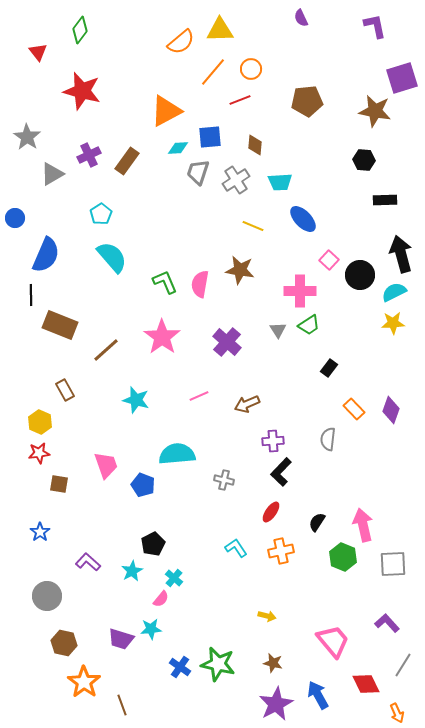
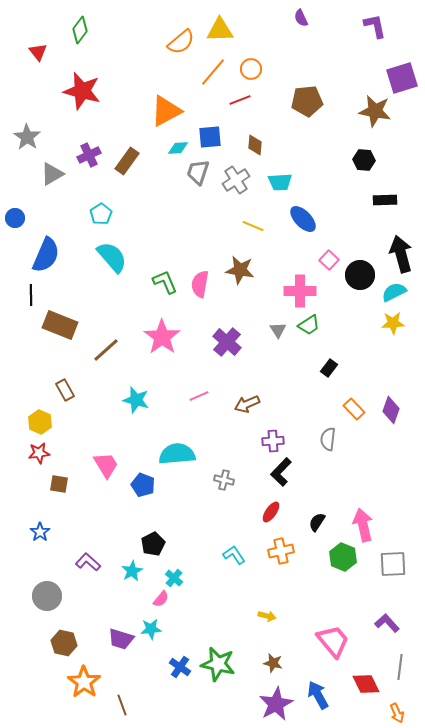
pink trapezoid at (106, 465): rotated 12 degrees counterclockwise
cyan L-shape at (236, 548): moved 2 px left, 7 px down
gray line at (403, 665): moved 3 px left, 2 px down; rotated 25 degrees counterclockwise
